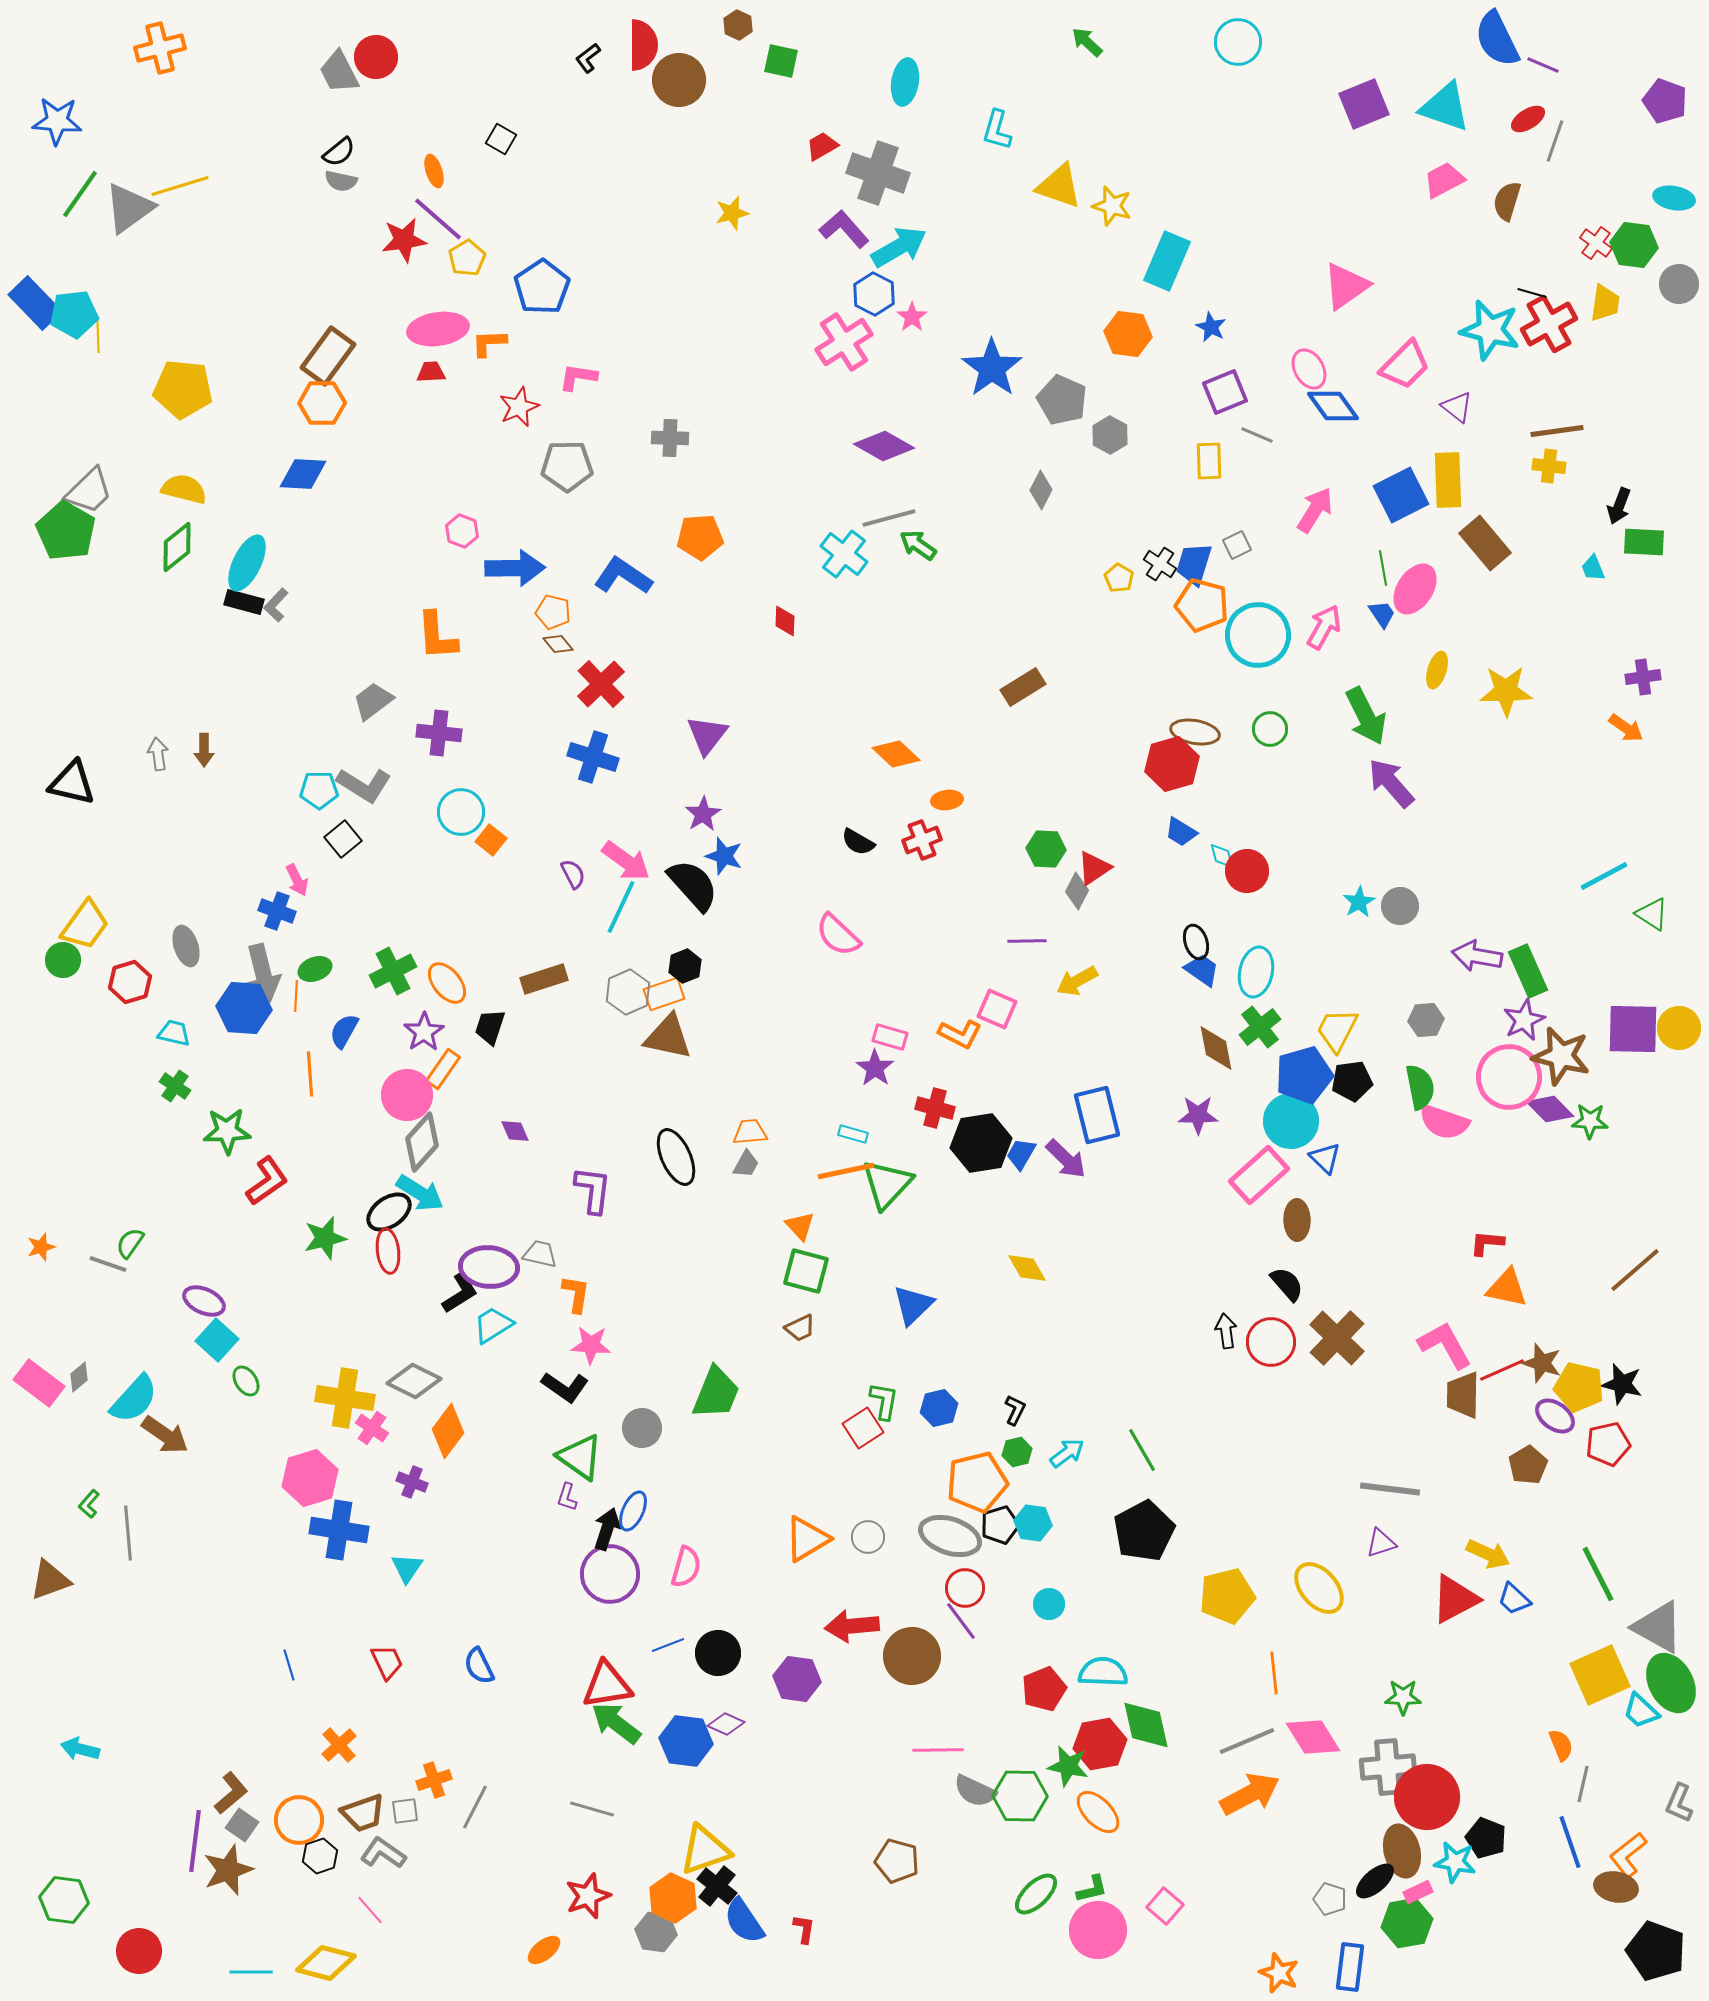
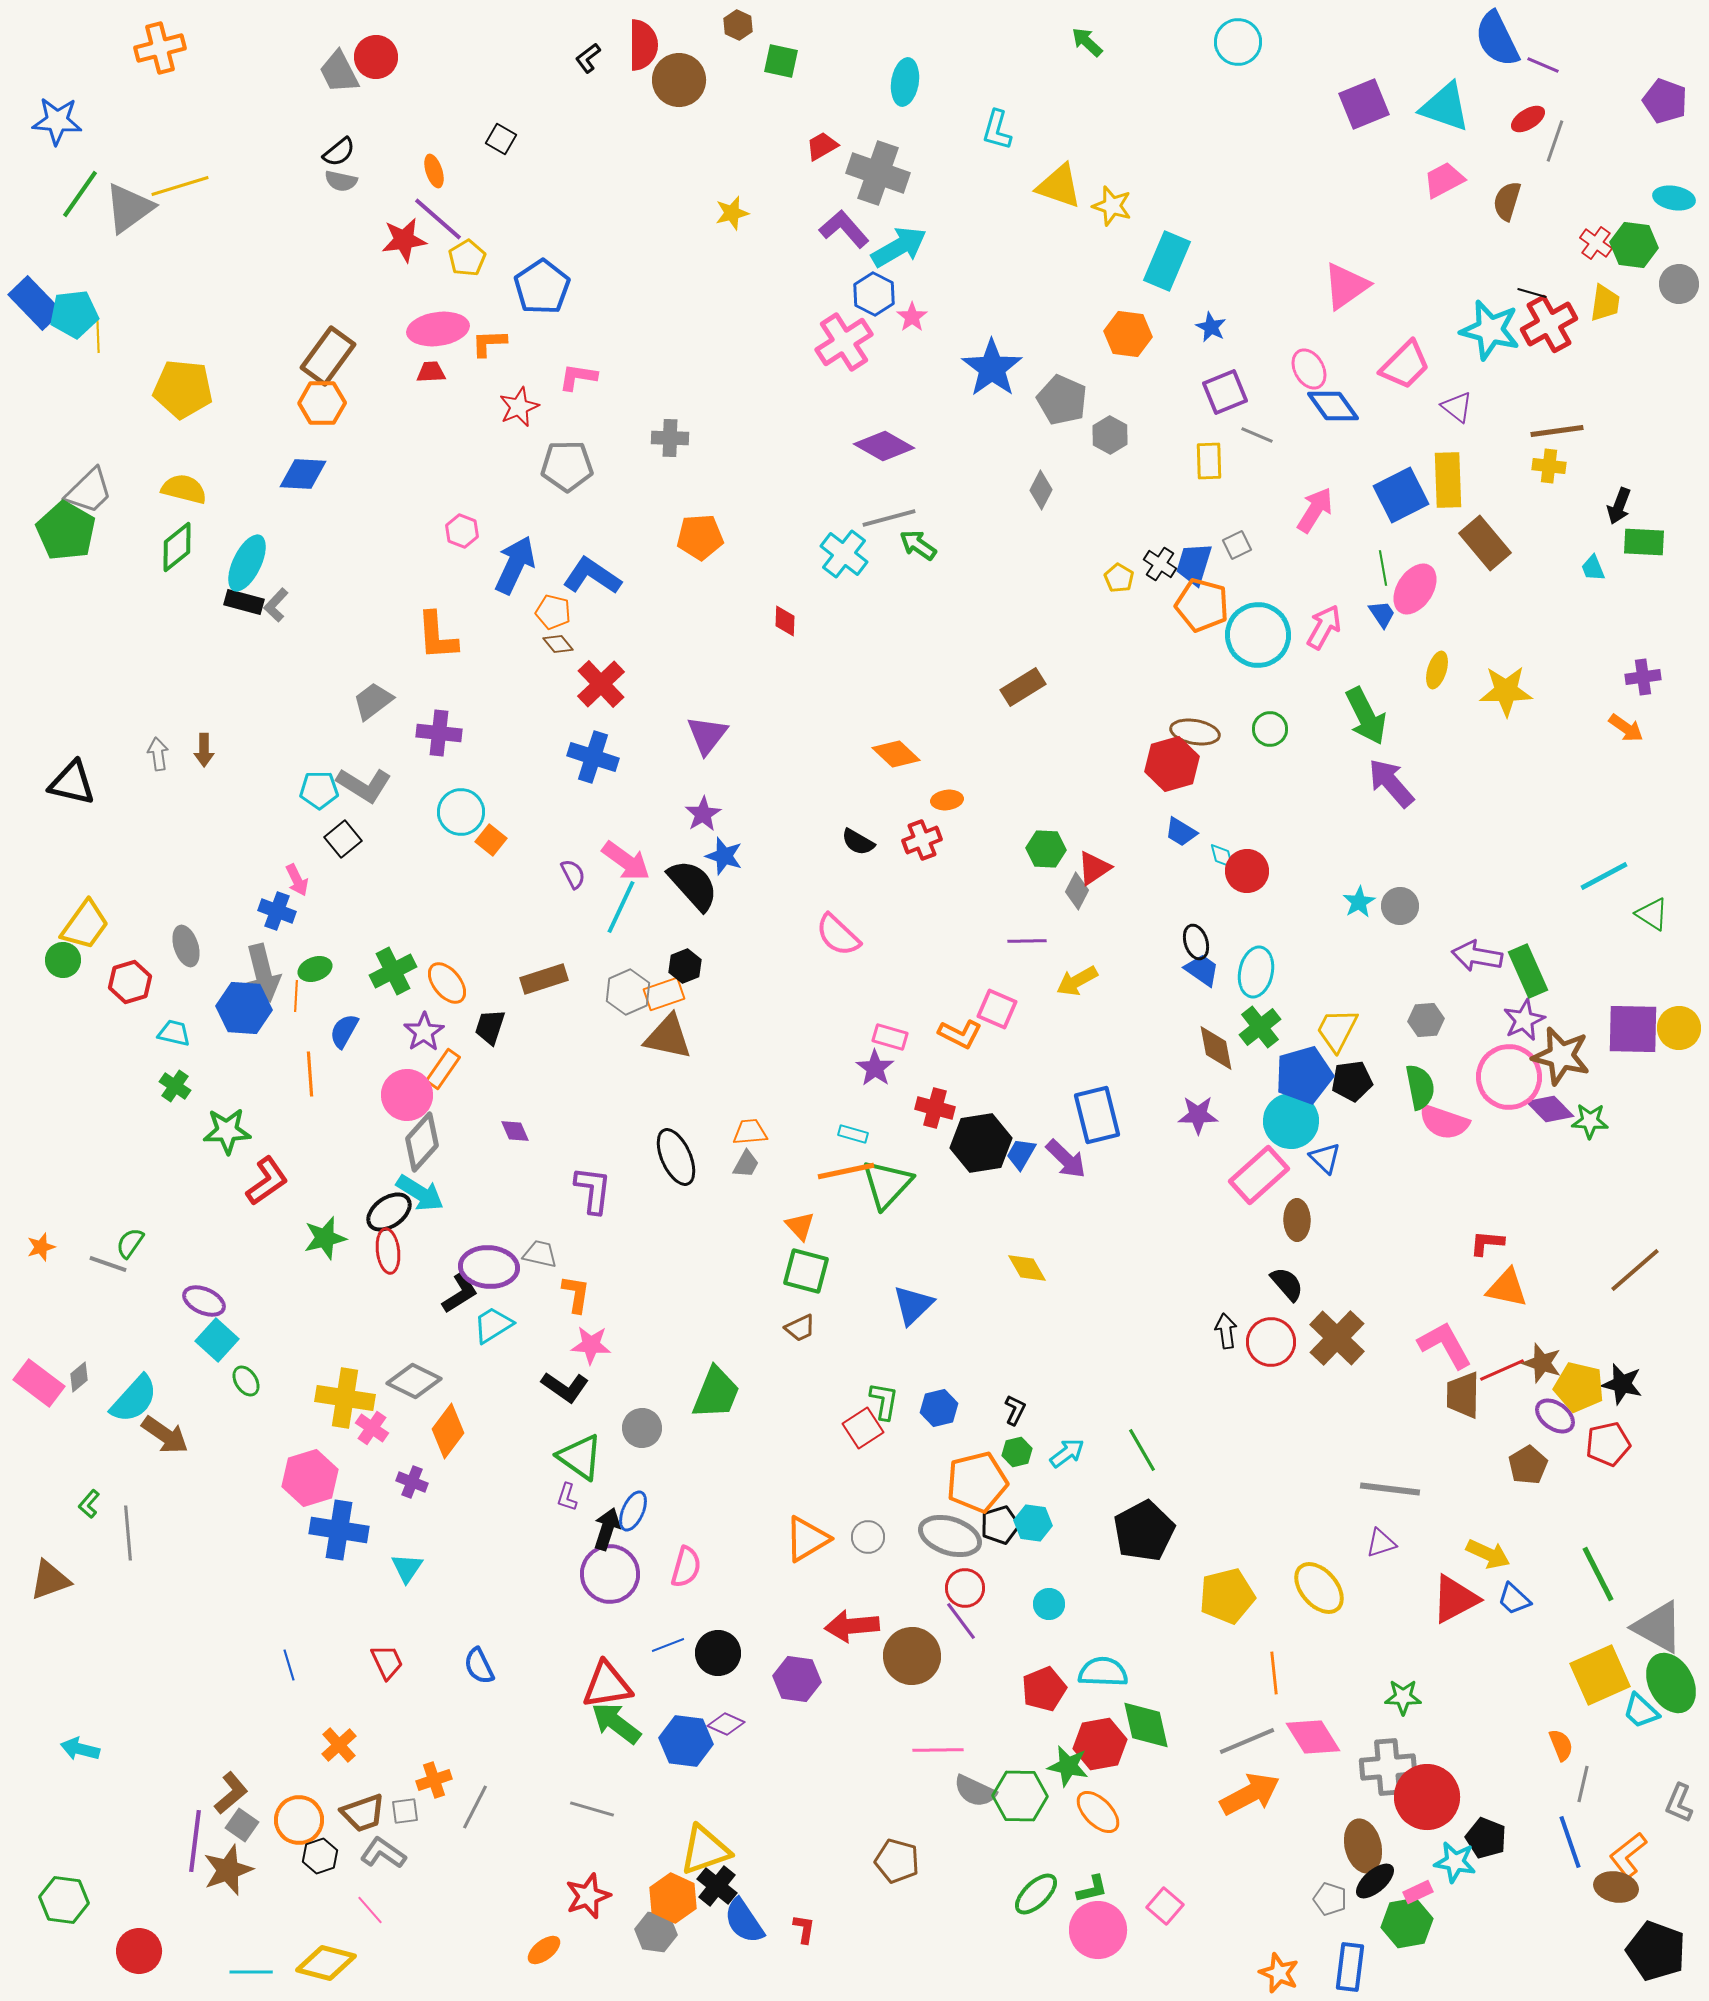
blue arrow at (515, 568): moved 3 px up; rotated 64 degrees counterclockwise
blue L-shape at (623, 576): moved 31 px left
brown ellipse at (1402, 1851): moved 39 px left, 5 px up
